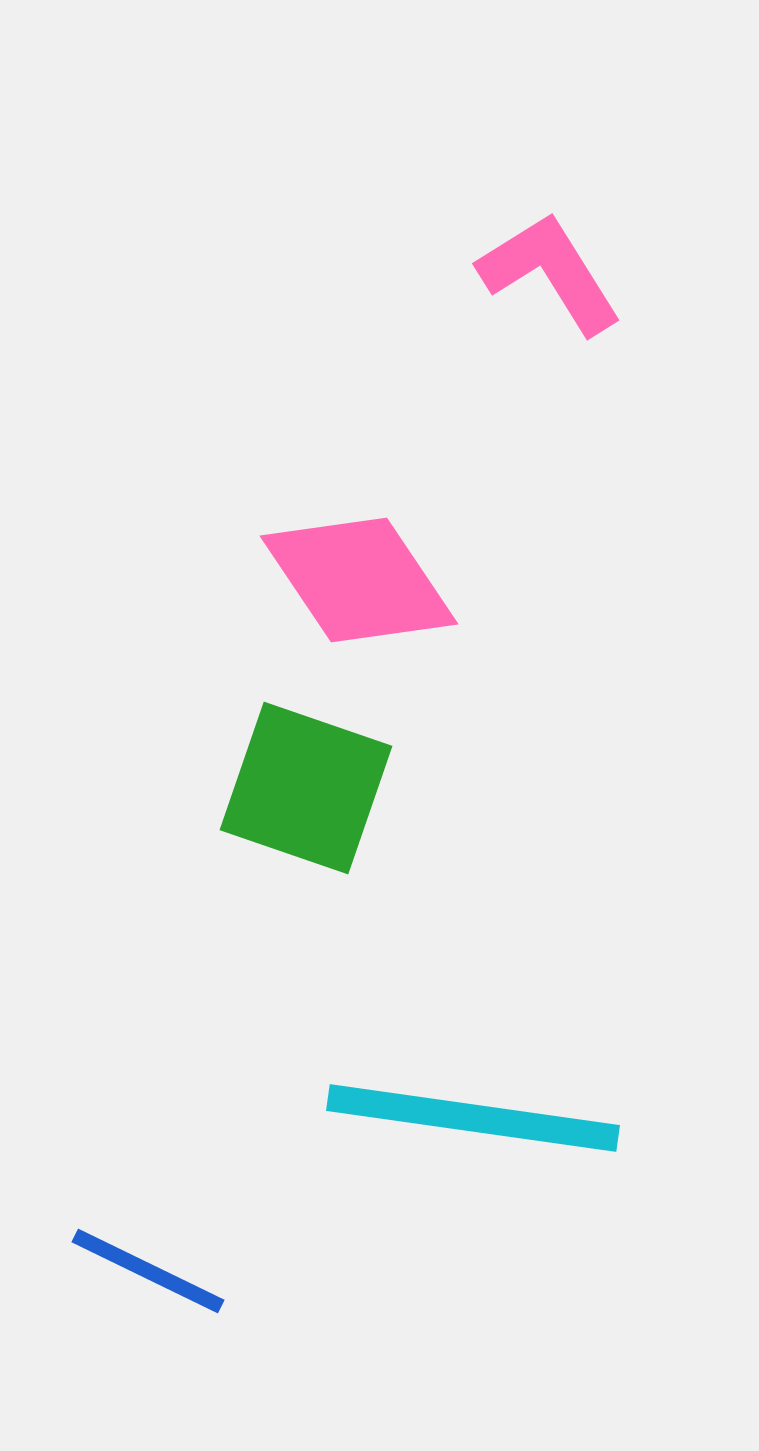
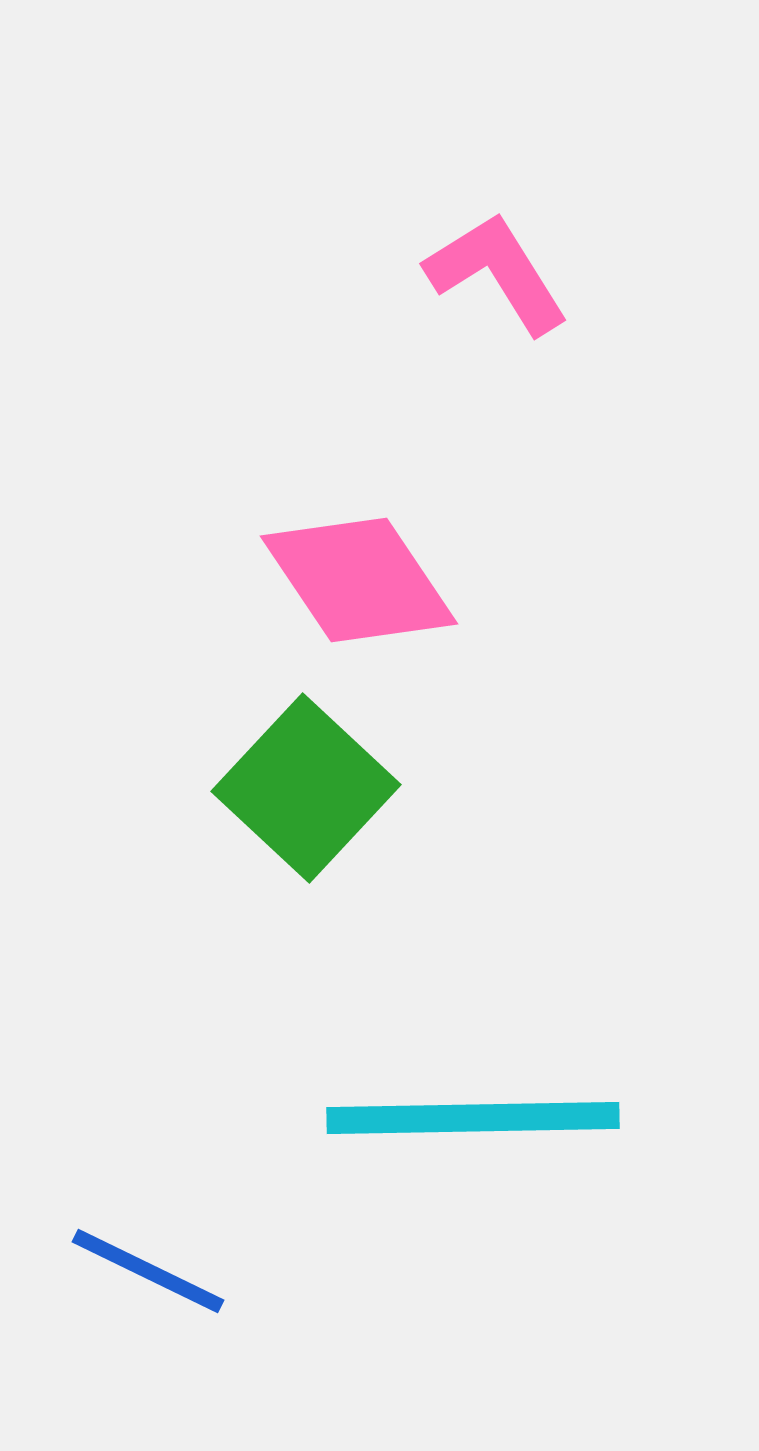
pink L-shape: moved 53 px left
green square: rotated 24 degrees clockwise
cyan line: rotated 9 degrees counterclockwise
